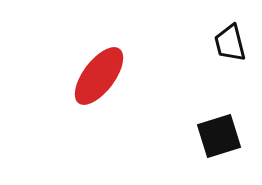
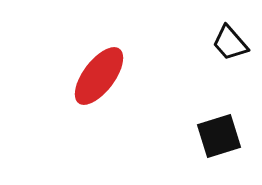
black trapezoid: rotated 27 degrees counterclockwise
